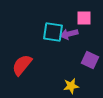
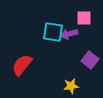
purple square: rotated 12 degrees clockwise
